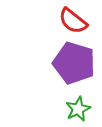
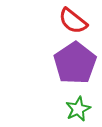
purple pentagon: moved 1 px right; rotated 21 degrees clockwise
